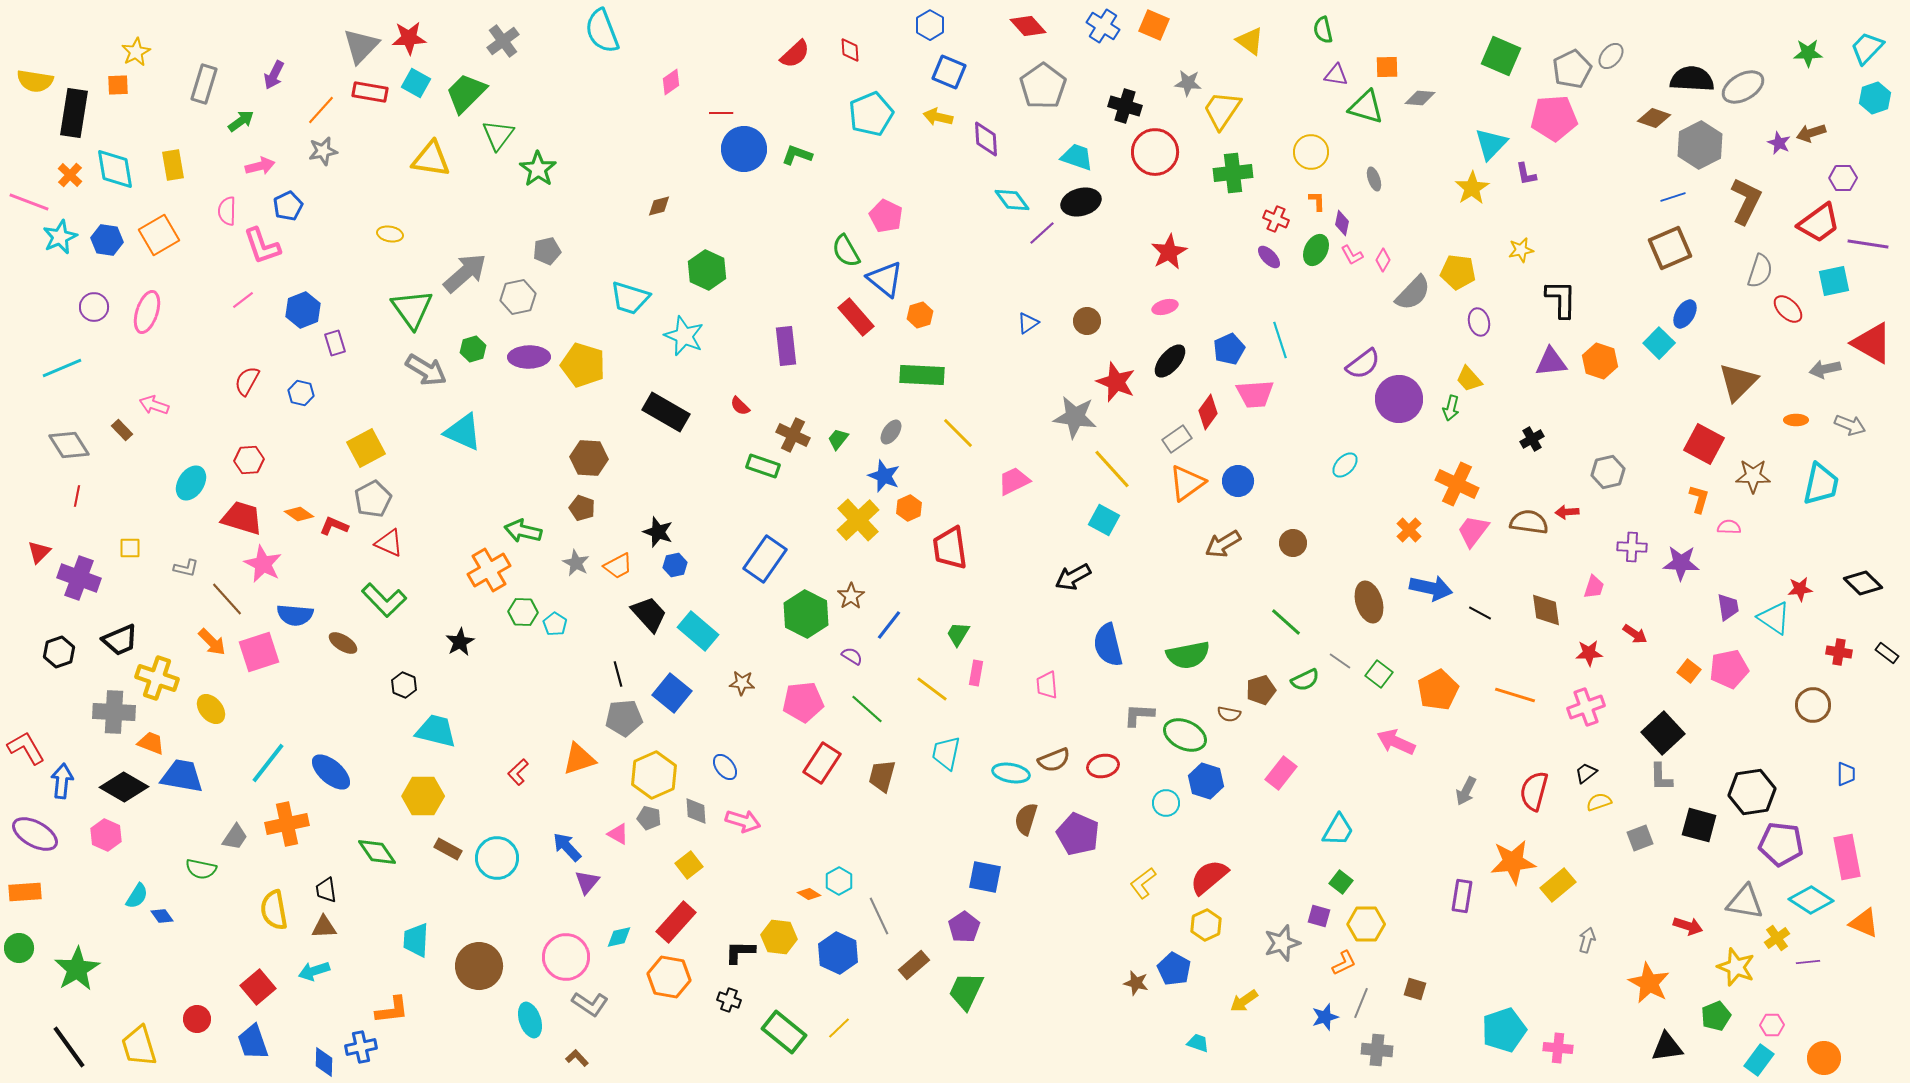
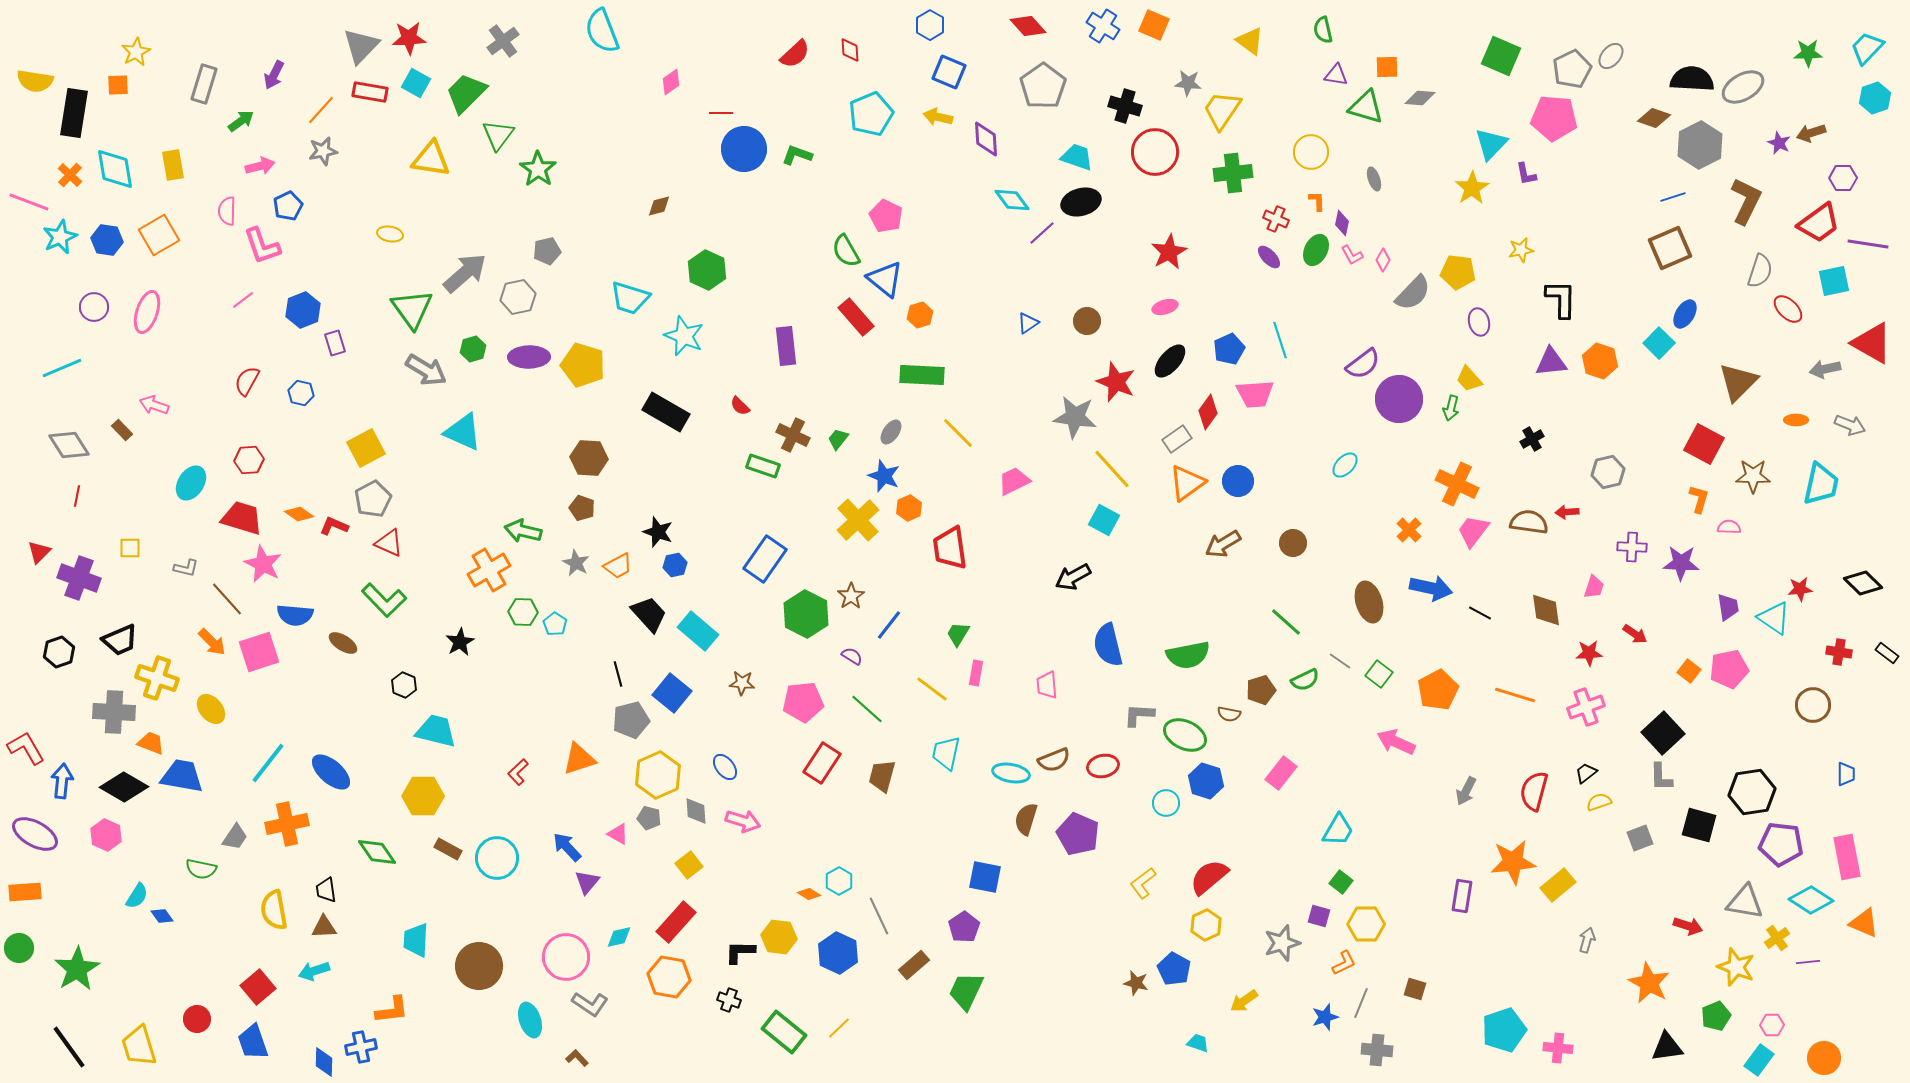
pink pentagon at (1554, 118): rotated 9 degrees clockwise
gray pentagon at (624, 718): moved 7 px right, 2 px down; rotated 9 degrees counterclockwise
yellow hexagon at (654, 775): moved 4 px right
